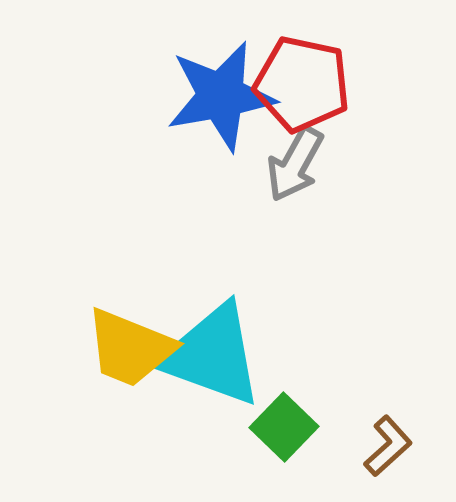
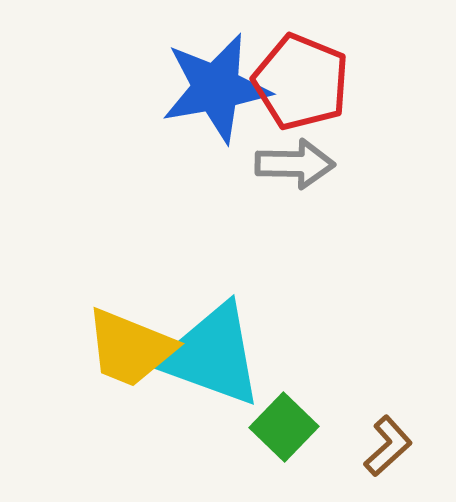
red pentagon: moved 1 px left, 2 px up; rotated 10 degrees clockwise
blue star: moved 5 px left, 8 px up
gray arrow: rotated 118 degrees counterclockwise
